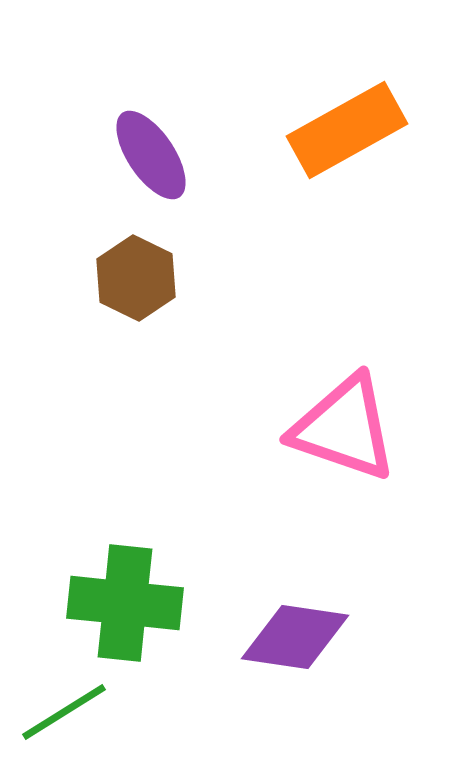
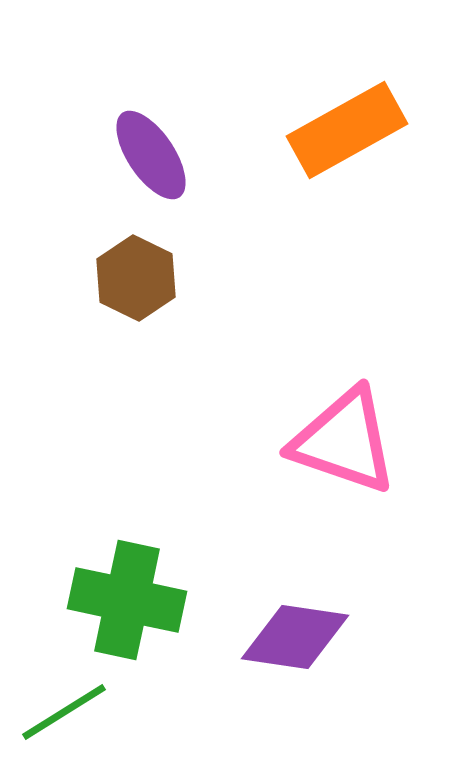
pink triangle: moved 13 px down
green cross: moved 2 px right, 3 px up; rotated 6 degrees clockwise
